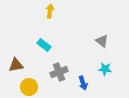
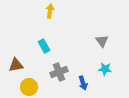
gray triangle: rotated 16 degrees clockwise
cyan rectangle: moved 1 px down; rotated 24 degrees clockwise
